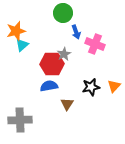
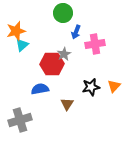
blue arrow: rotated 40 degrees clockwise
pink cross: rotated 30 degrees counterclockwise
blue semicircle: moved 9 px left, 3 px down
gray cross: rotated 15 degrees counterclockwise
